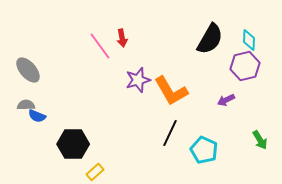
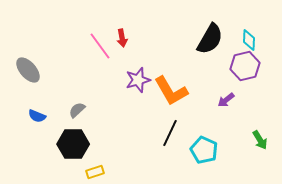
purple arrow: rotated 12 degrees counterclockwise
gray semicircle: moved 51 px right, 5 px down; rotated 42 degrees counterclockwise
yellow rectangle: rotated 24 degrees clockwise
